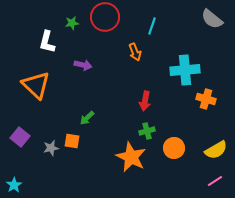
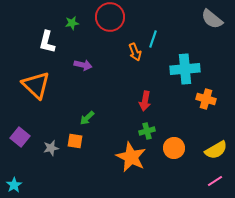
red circle: moved 5 px right
cyan line: moved 1 px right, 13 px down
cyan cross: moved 1 px up
orange square: moved 3 px right
